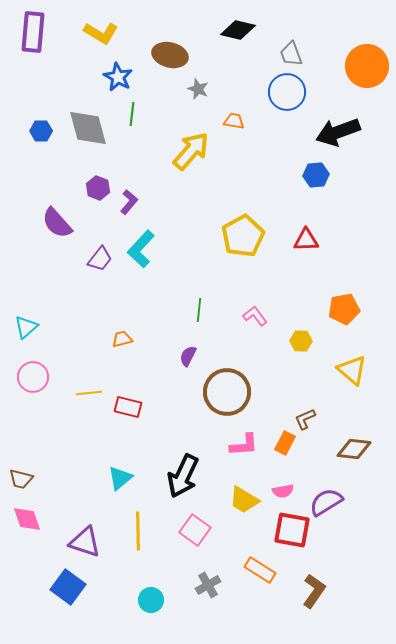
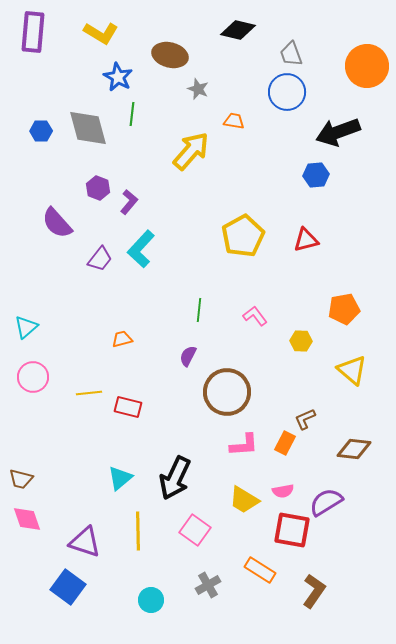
red triangle at (306, 240): rotated 12 degrees counterclockwise
black arrow at (183, 476): moved 8 px left, 2 px down
